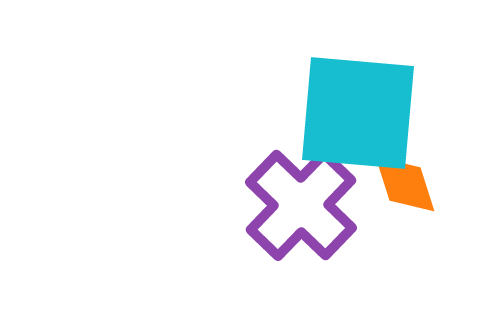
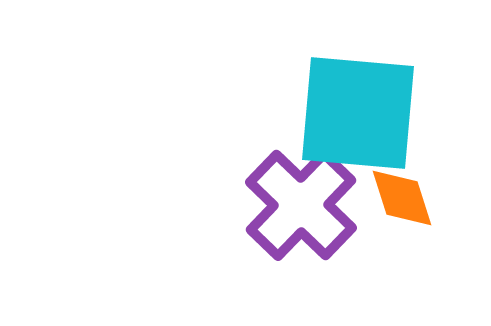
orange diamond: moved 3 px left, 14 px down
